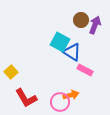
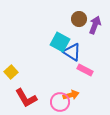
brown circle: moved 2 px left, 1 px up
